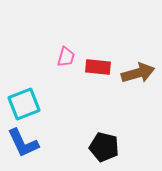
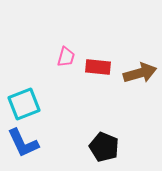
brown arrow: moved 2 px right
black pentagon: rotated 8 degrees clockwise
